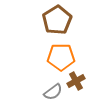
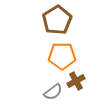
orange pentagon: moved 1 px right, 1 px up
